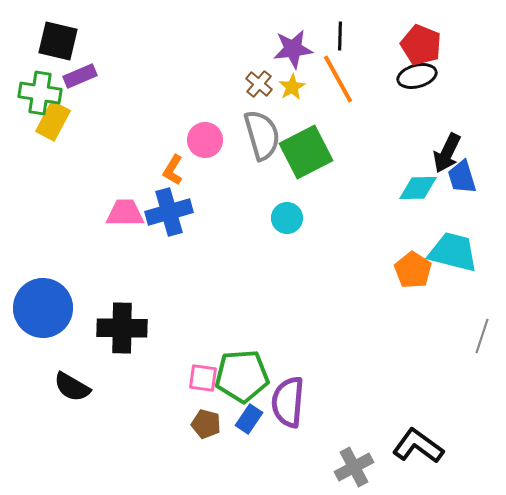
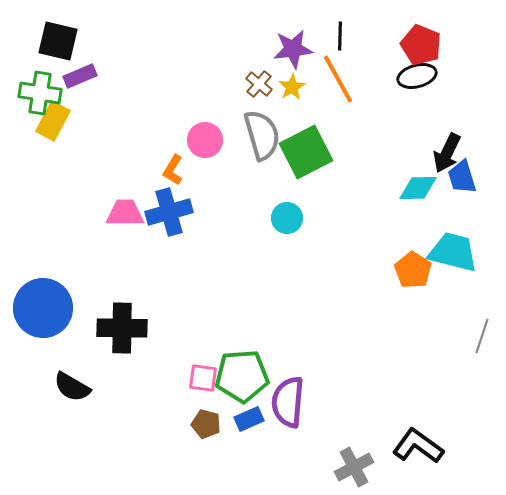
blue rectangle: rotated 32 degrees clockwise
